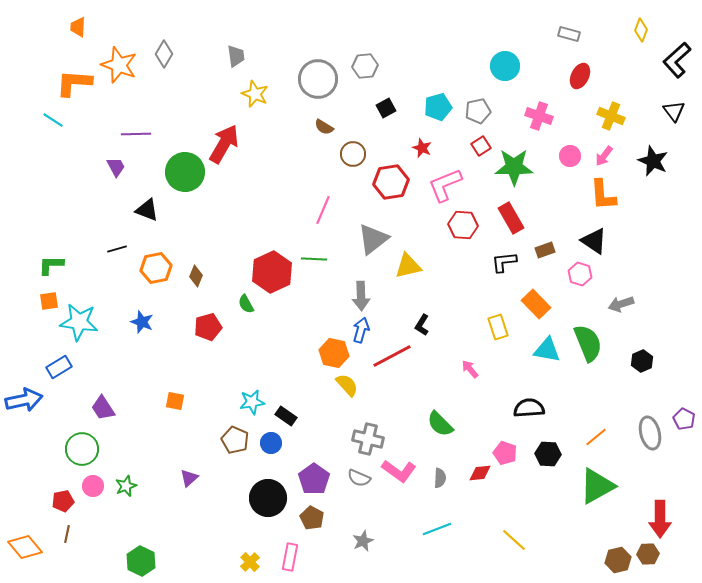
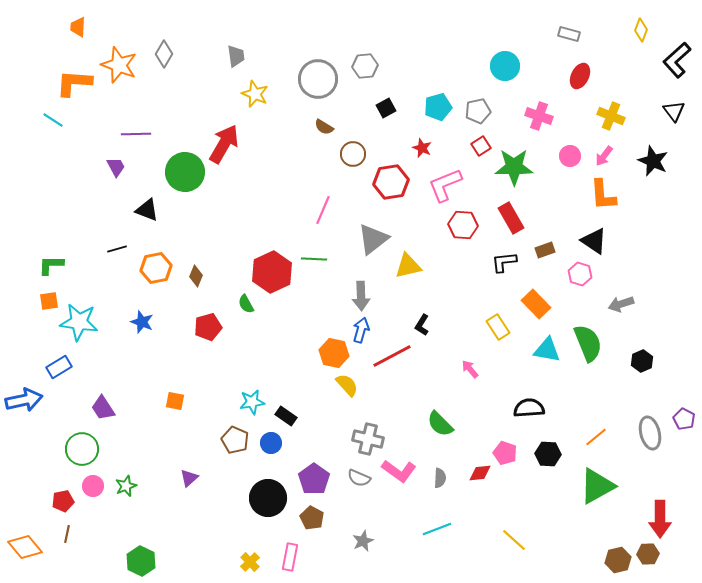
yellow rectangle at (498, 327): rotated 15 degrees counterclockwise
